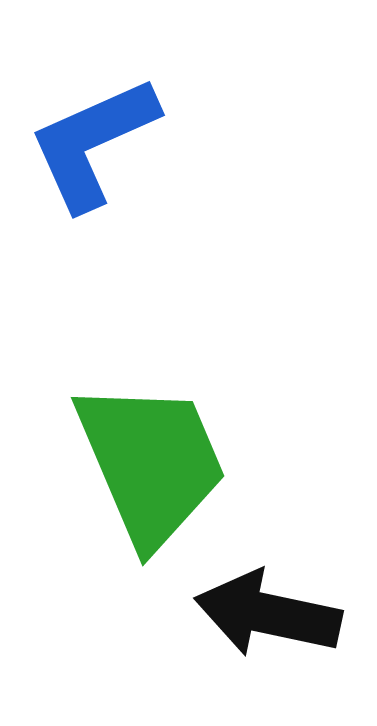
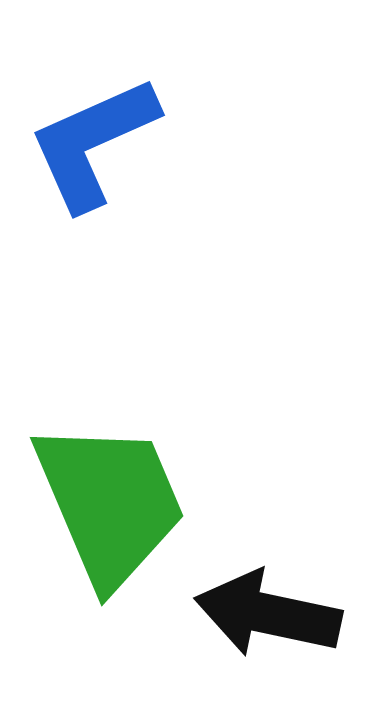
green trapezoid: moved 41 px left, 40 px down
